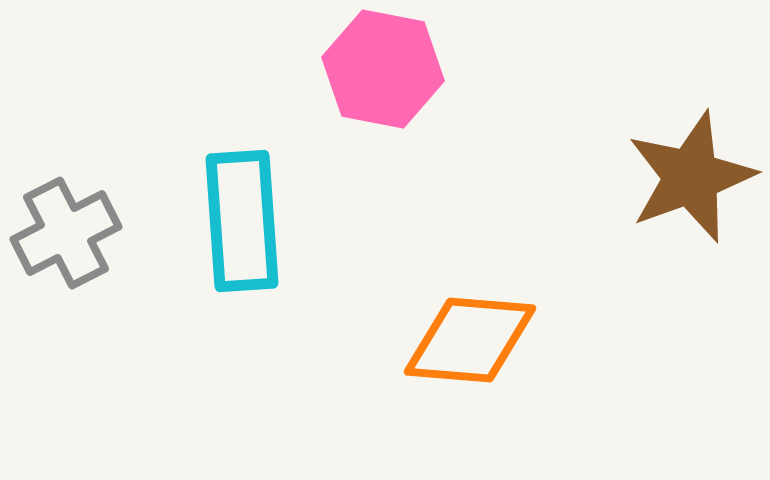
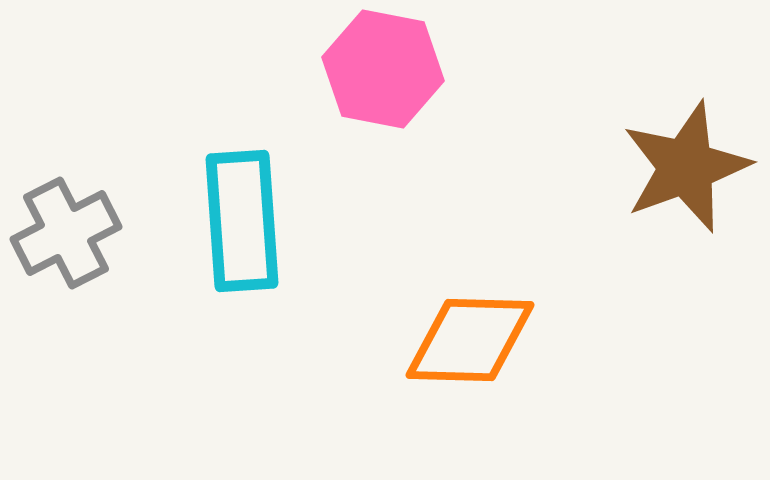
brown star: moved 5 px left, 10 px up
orange diamond: rotated 3 degrees counterclockwise
